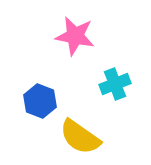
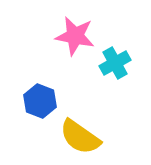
cyan cross: moved 21 px up; rotated 8 degrees counterclockwise
